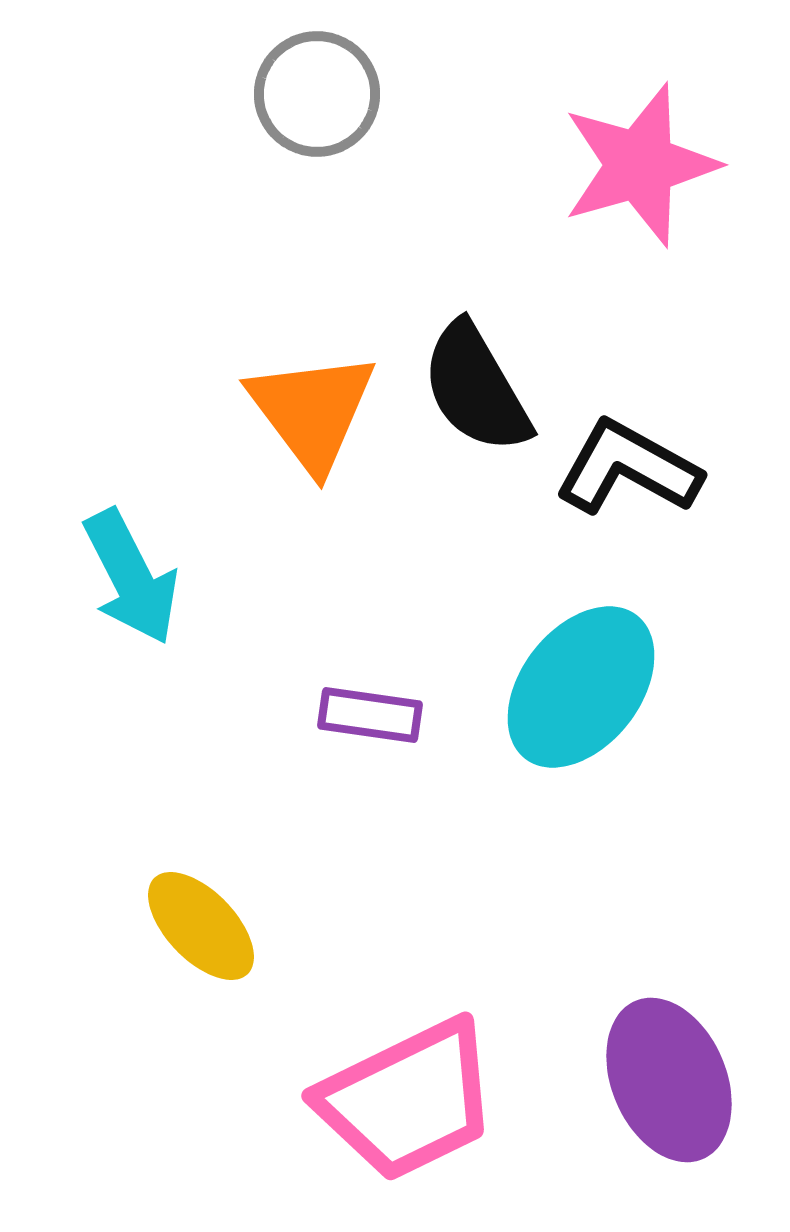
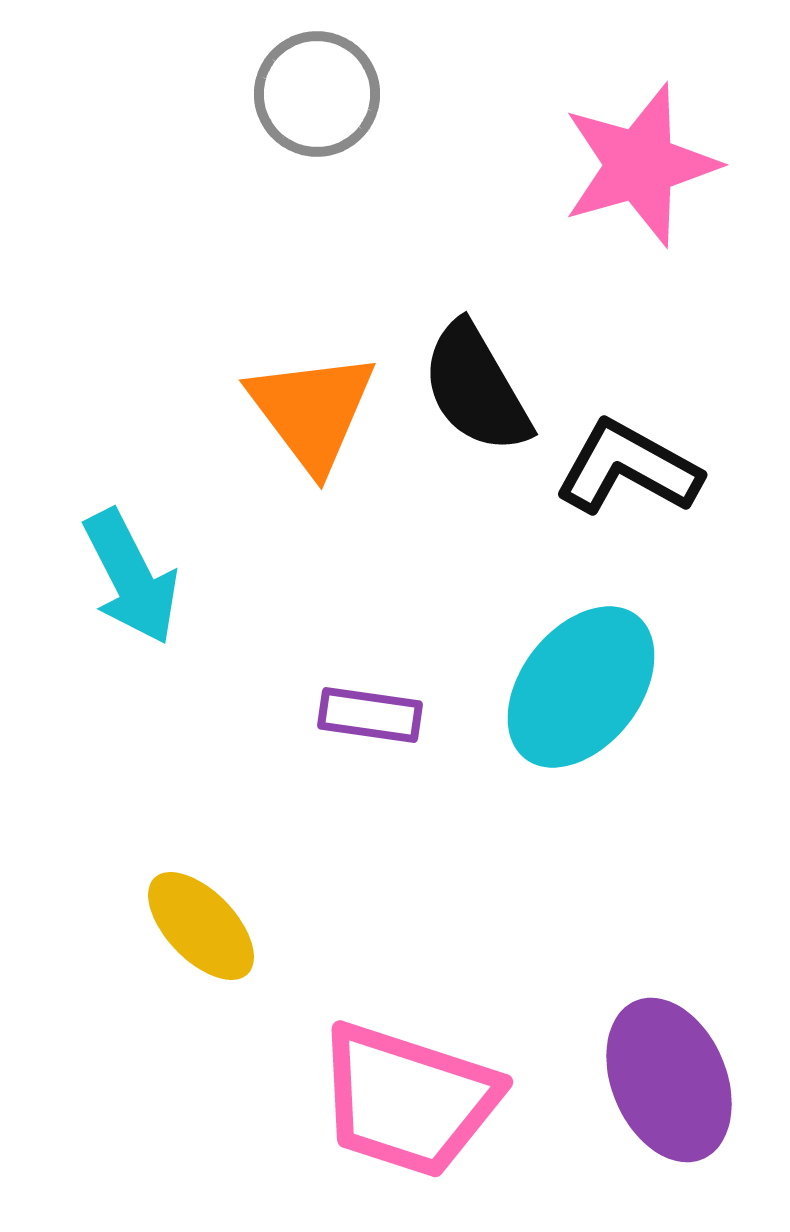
pink trapezoid: rotated 44 degrees clockwise
